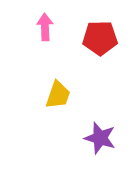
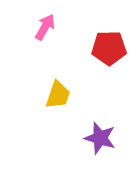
pink arrow: rotated 32 degrees clockwise
red pentagon: moved 9 px right, 10 px down
